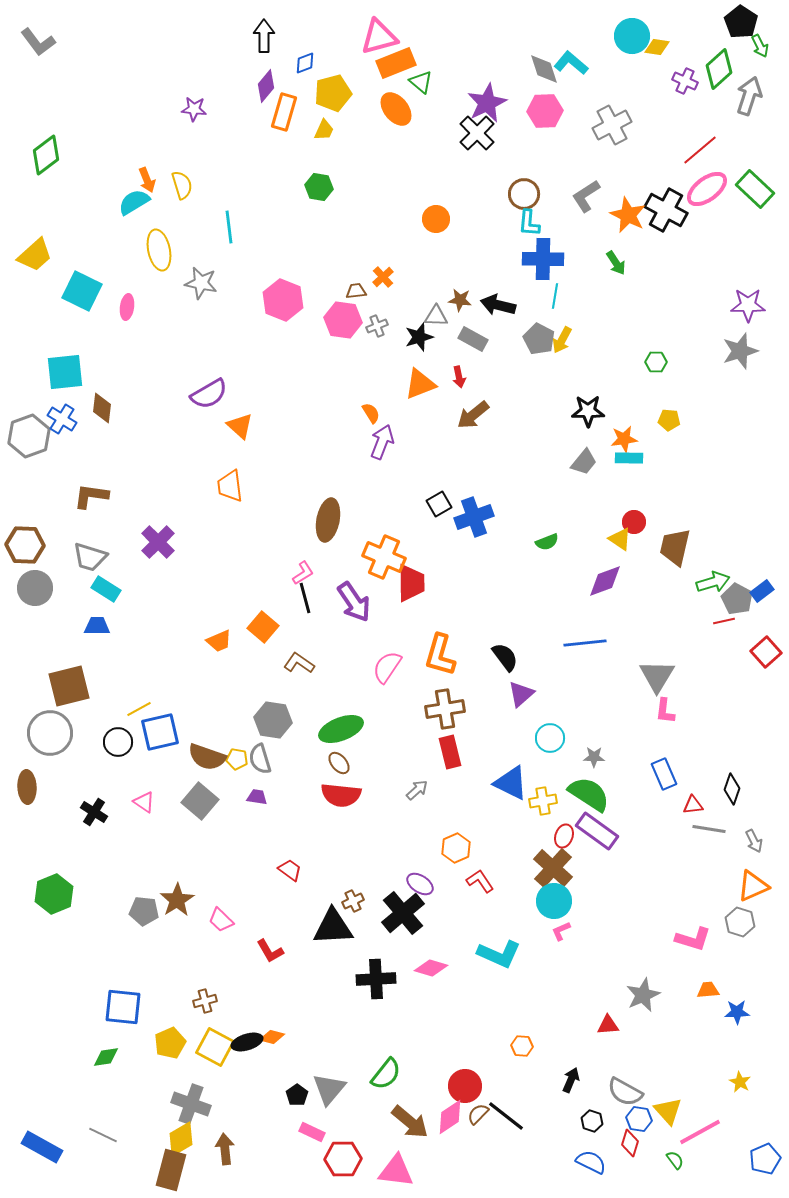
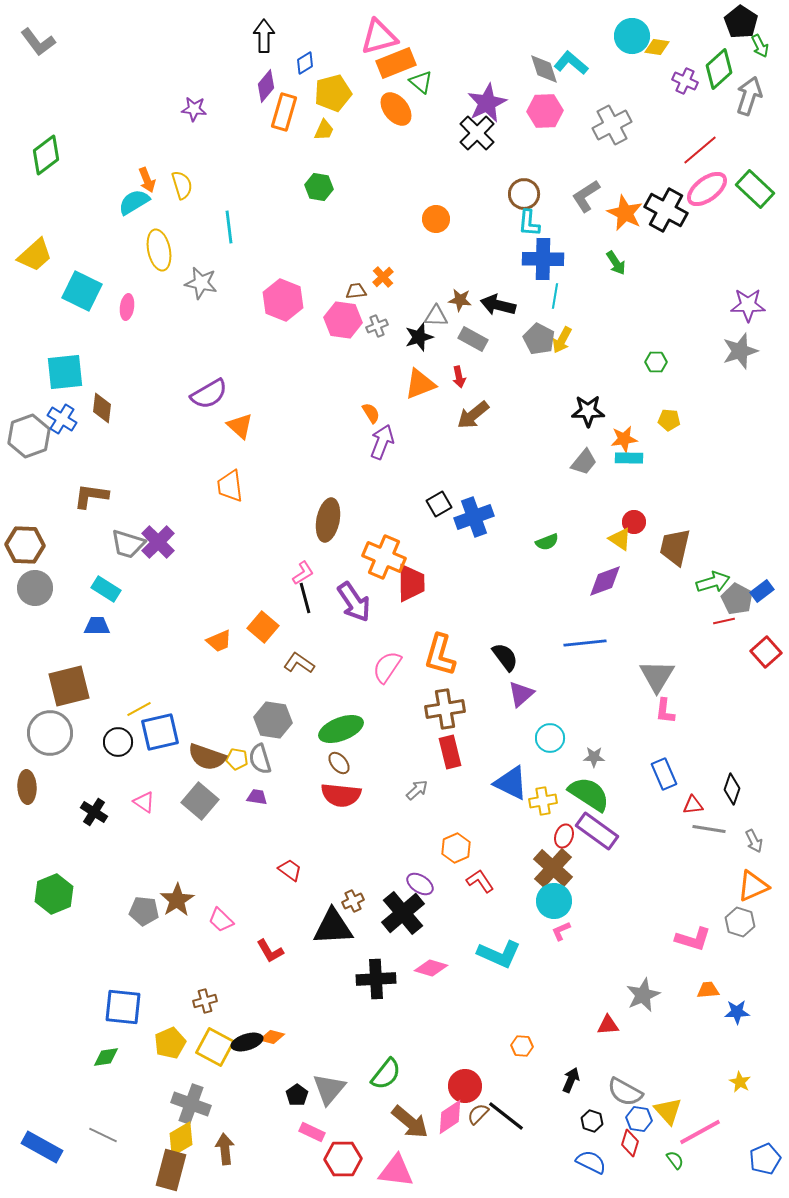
blue diamond at (305, 63): rotated 10 degrees counterclockwise
orange star at (628, 215): moved 3 px left, 2 px up
gray trapezoid at (90, 557): moved 38 px right, 13 px up
